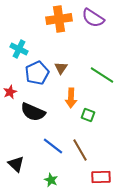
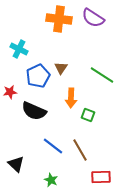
orange cross: rotated 15 degrees clockwise
blue pentagon: moved 1 px right, 3 px down
red star: rotated 16 degrees clockwise
black semicircle: moved 1 px right, 1 px up
